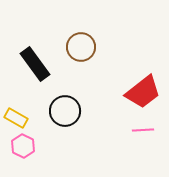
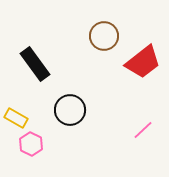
brown circle: moved 23 px right, 11 px up
red trapezoid: moved 30 px up
black circle: moved 5 px right, 1 px up
pink line: rotated 40 degrees counterclockwise
pink hexagon: moved 8 px right, 2 px up
